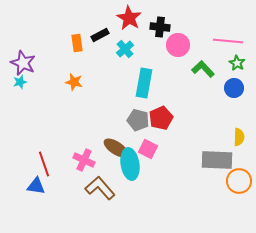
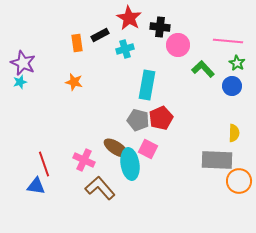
cyan cross: rotated 24 degrees clockwise
cyan rectangle: moved 3 px right, 2 px down
blue circle: moved 2 px left, 2 px up
yellow semicircle: moved 5 px left, 4 px up
